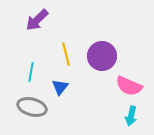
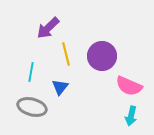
purple arrow: moved 11 px right, 8 px down
